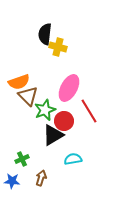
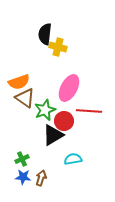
brown triangle: moved 3 px left, 2 px down; rotated 10 degrees counterclockwise
red line: rotated 55 degrees counterclockwise
blue star: moved 11 px right, 4 px up
